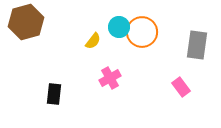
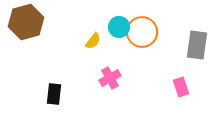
pink rectangle: rotated 18 degrees clockwise
